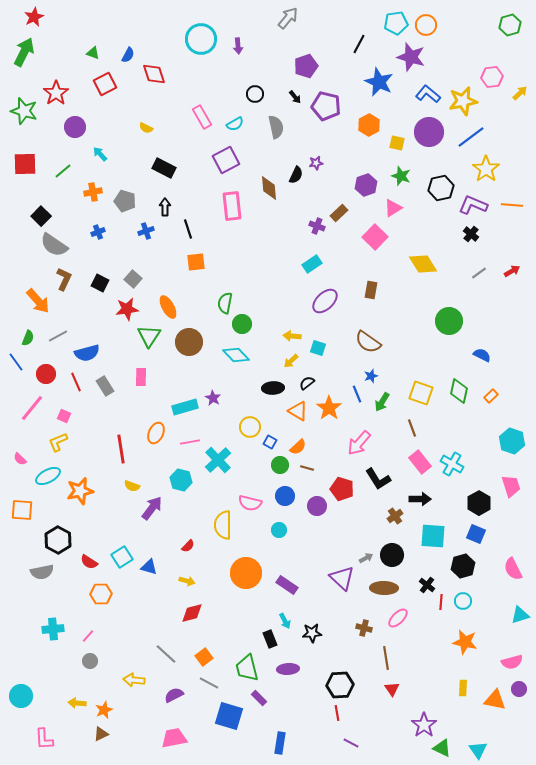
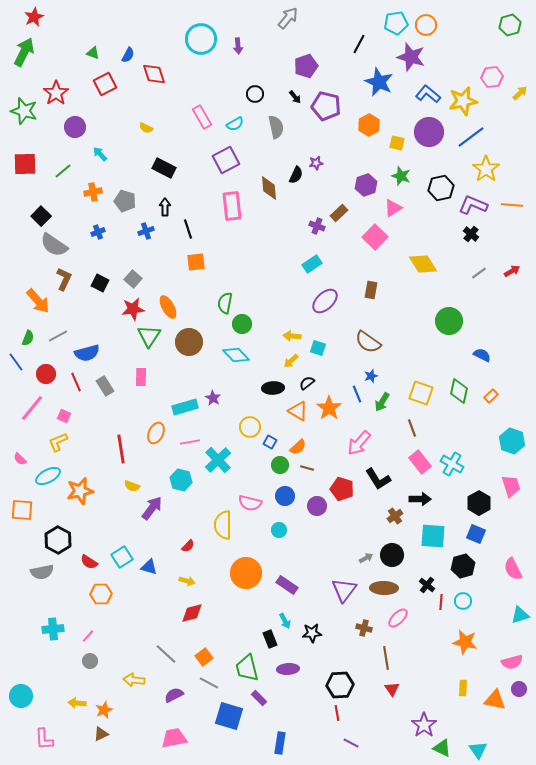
red star at (127, 309): moved 6 px right
purple triangle at (342, 578): moved 2 px right, 12 px down; rotated 24 degrees clockwise
